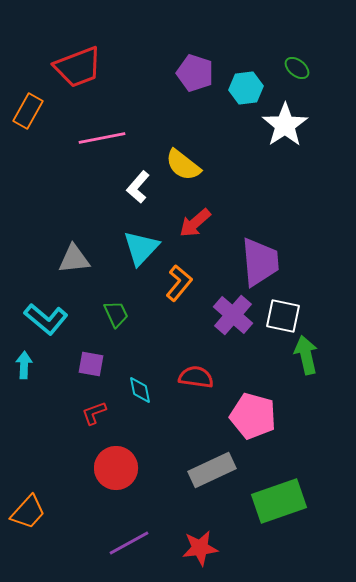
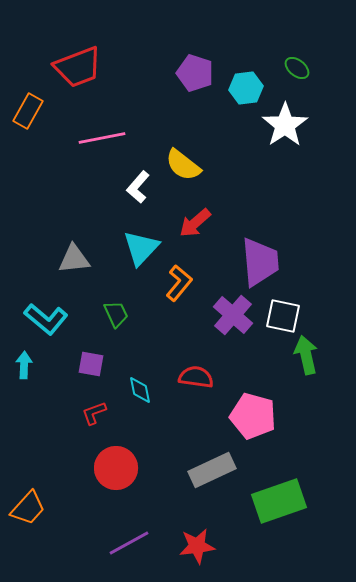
orange trapezoid: moved 4 px up
red star: moved 3 px left, 2 px up
